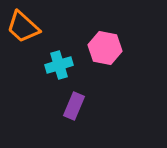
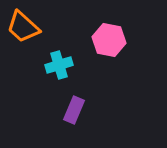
pink hexagon: moved 4 px right, 8 px up
purple rectangle: moved 4 px down
